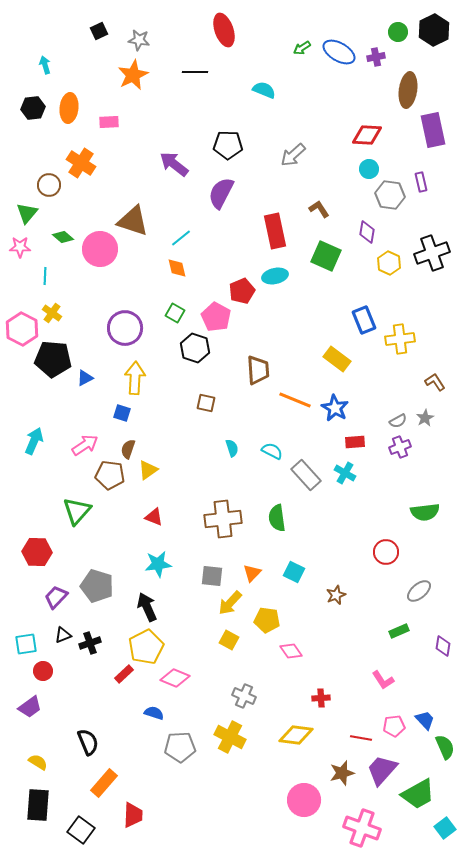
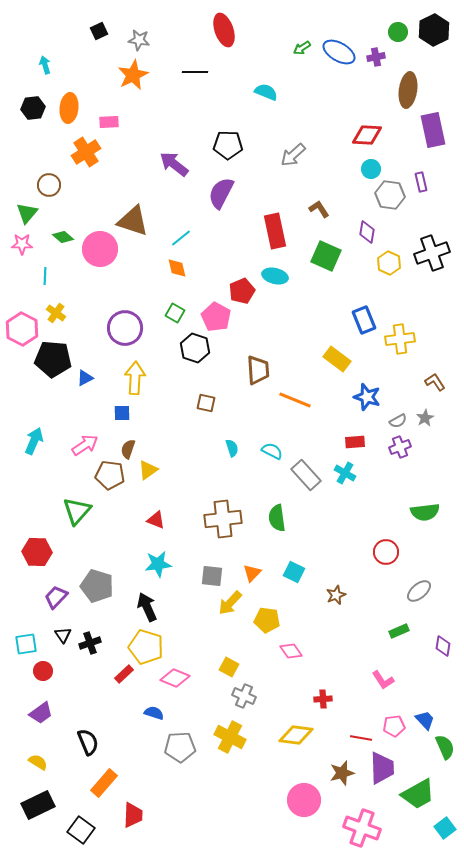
cyan semicircle at (264, 90): moved 2 px right, 2 px down
orange cross at (81, 163): moved 5 px right, 11 px up; rotated 24 degrees clockwise
cyan circle at (369, 169): moved 2 px right
pink star at (20, 247): moved 2 px right, 3 px up
cyan ellipse at (275, 276): rotated 25 degrees clockwise
yellow cross at (52, 313): moved 4 px right
blue star at (335, 408): moved 32 px right, 11 px up; rotated 12 degrees counterclockwise
blue square at (122, 413): rotated 18 degrees counterclockwise
red triangle at (154, 517): moved 2 px right, 3 px down
black triangle at (63, 635): rotated 42 degrees counterclockwise
yellow square at (229, 640): moved 27 px down
yellow pentagon at (146, 647): rotated 28 degrees counterclockwise
red cross at (321, 698): moved 2 px right, 1 px down
purple trapezoid at (30, 707): moved 11 px right, 6 px down
purple trapezoid at (382, 770): moved 2 px up; rotated 136 degrees clockwise
black rectangle at (38, 805): rotated 60 degrees clockwise
